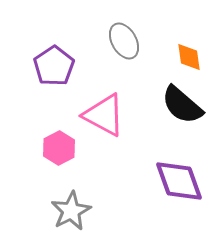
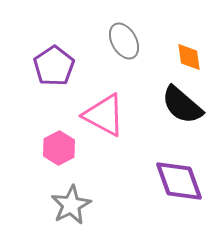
gray star: moved 6 px up
